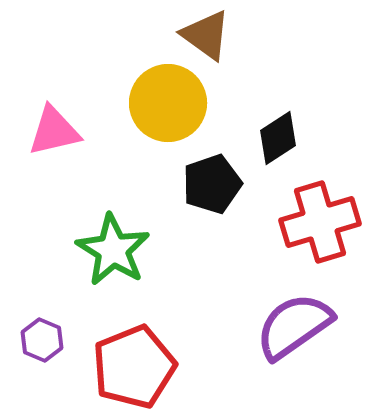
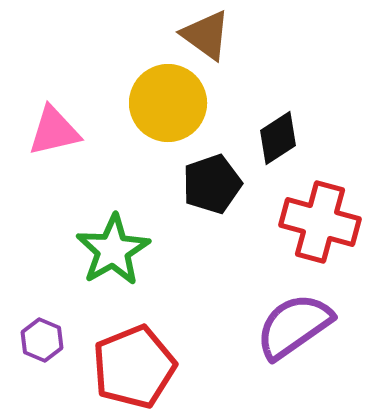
red cross: rotated 32 degrees clockwise
green star: rotated 10 degrees clockwise
